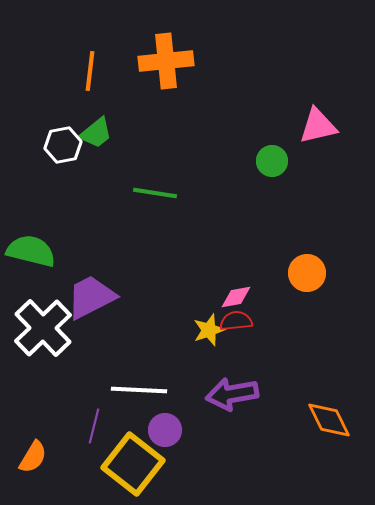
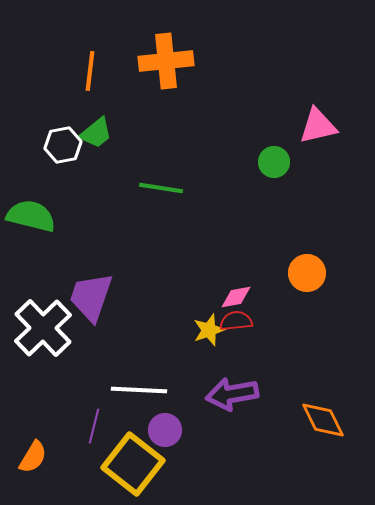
green circle: moved 2 px right, 1 px down
green line: moved 6 px right, 5 px up
green semicircle: moved 35 px up
purple trapezoid: rotated 44 degrees counterclockwise
orange diamond: moved 6 px left
